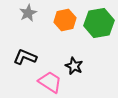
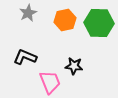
green hexagon: rotated 12 degrees clockwise
black star: rotated 18 degrees counterclockwise
pink trapezoid: rotated 35 degrees clockwise
